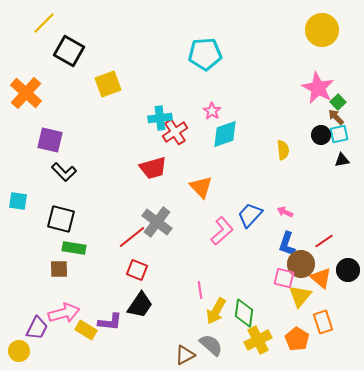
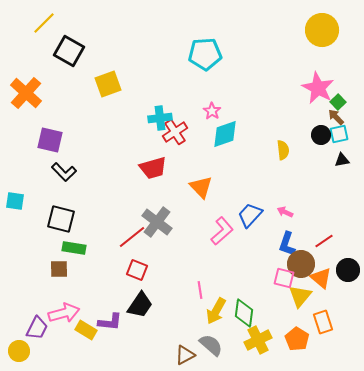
cyan square at (18, 201): moved 3 px left
